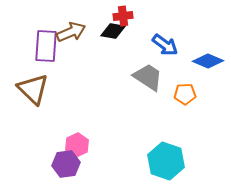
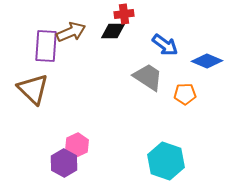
red cross: moved 1 px right, 2 px up
black diamond: rotated 10 degrees counterclockwise
blue diamond: moved 1 px left
purple hexagon: moved 2 px left, 1 px up; rotated 24 degrees counterclockwise
